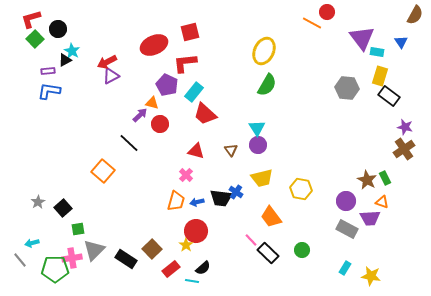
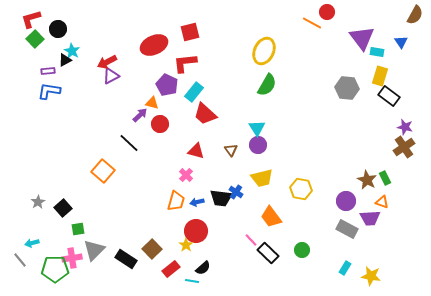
brown cross at (404, 149): moved 2 px up
